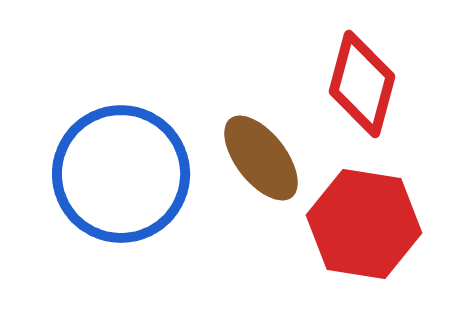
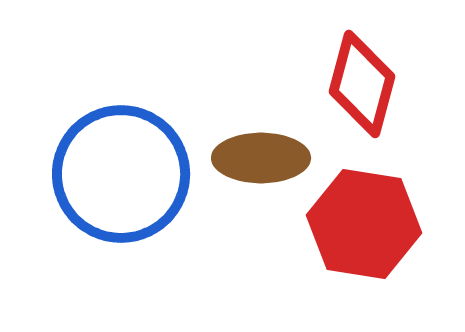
brown ellipse: rotated 52 degrees counterclockwise
